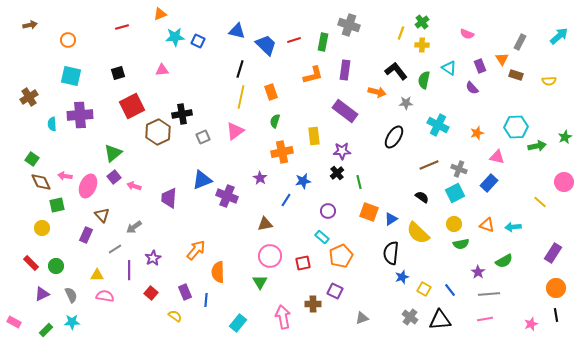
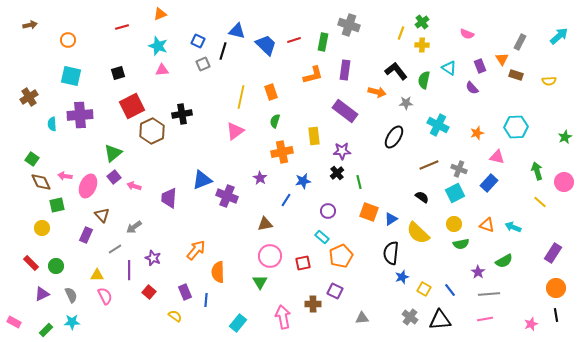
cyan star at (175, 37): moved 17 px left, 9 px down; rotated 24 degrees clockwise
black line at (240, 69): moved 17 px left, 18 px up
brown hexagon at (158, 132): moved 6 px left, 1 px up
gray square at (203, 137): moved 73 px up
green arrow at (537, 146): moved 25 px down; rotated 96 degrees counterclockwise
cyan arrow at (513, 227): rotated 28 degrees clockwise
purple star at (153, 258): rotated 21 degrees counterclockwise
red square at (151, 293): moved 2 px left, 1 px up
pink semicircle at (105, 296): rotated 54 degrees clockwise
gray triangle at (362, 318): rotated 16 degrees clockwise
